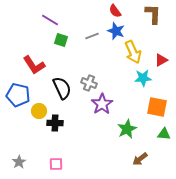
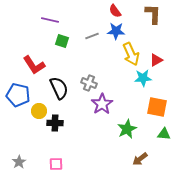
purple line: rotated 18 degrees counterclockwise
blue star: rotated 18 degrees counterclockwise
green square: moved 1 px right, 1 px down
yellow arrow: moved 2 px left, 2 px down
red triangle: moved 5 px left
black semicircle: moved 3 px left
